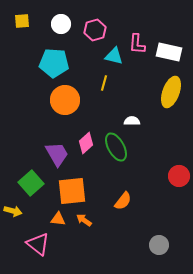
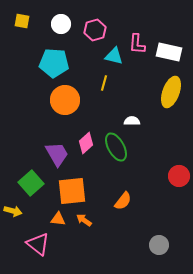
yellow square: rotated 14 degrees clockwise
